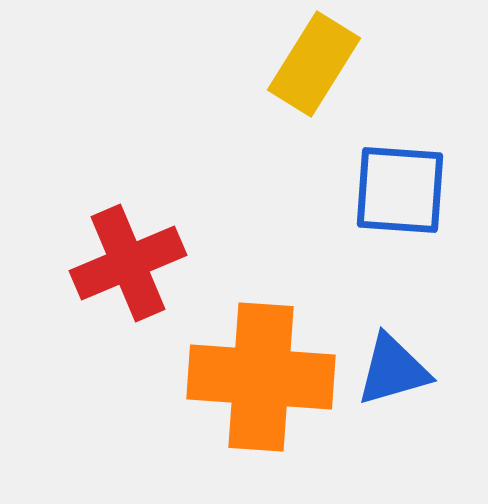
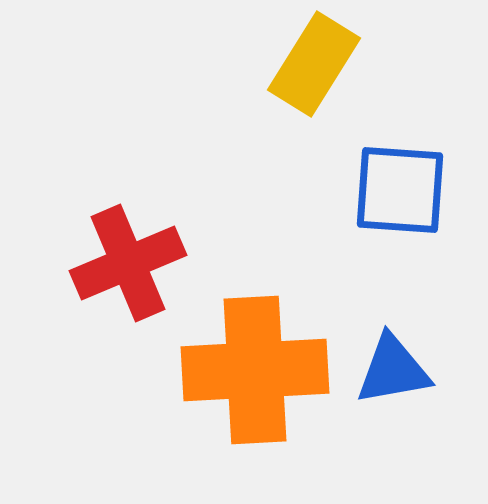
blue triangle: rotated 6 degrees clockwise
orange cross: moved 6 px left, 7 px up; rotated 7 degrees counterclockwise
